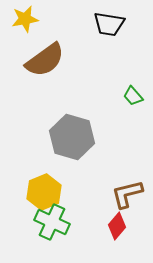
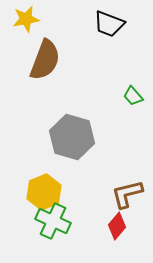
yellow star: moved 1 px right
black trapezoid: rotated 12 degrees clockwise
brown semicircle: rotated 33 degrees counterclockwise
green cross: moved 1 px right, 1 px up
